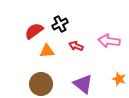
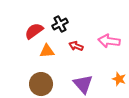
purple triangle: rotated 10 degrees clockwise
